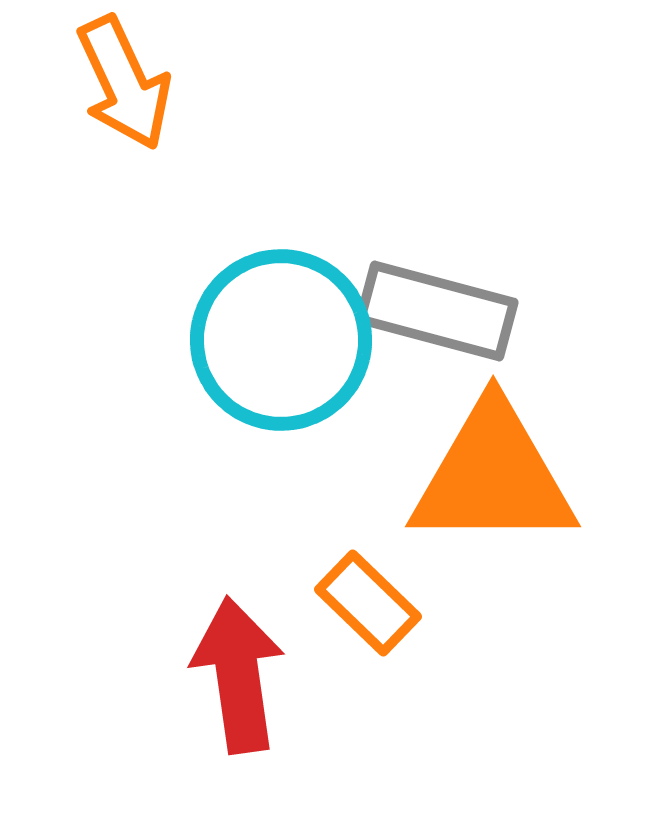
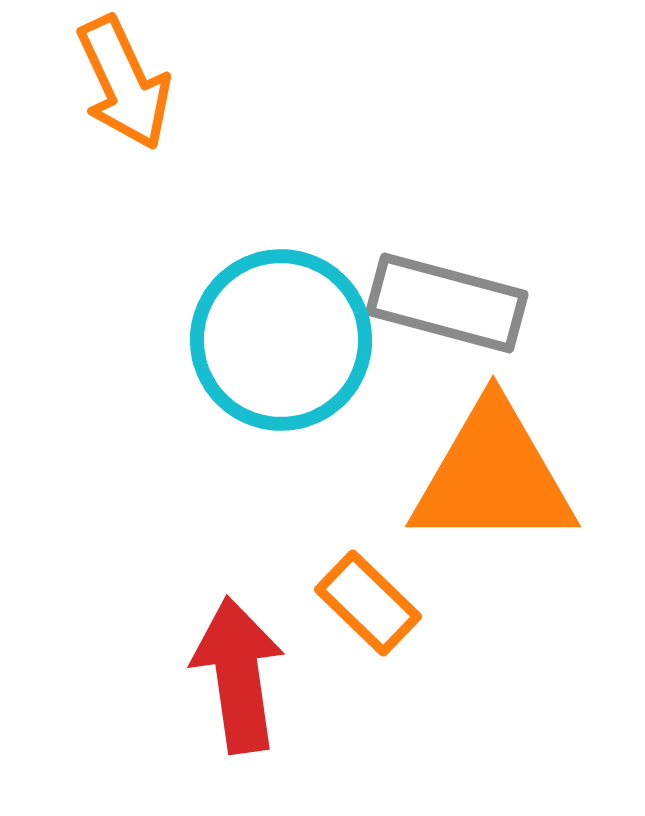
gray rectangle: moved 10 px right, 8 px up
